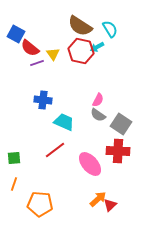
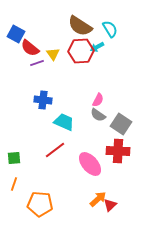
red hexagon: rotated 15 degrees counterclockwise
